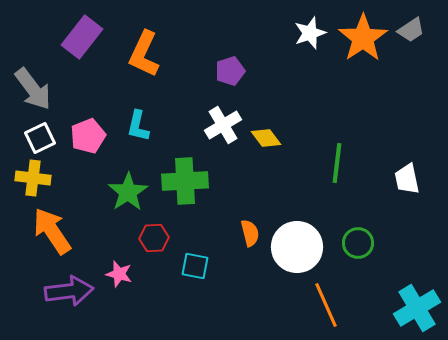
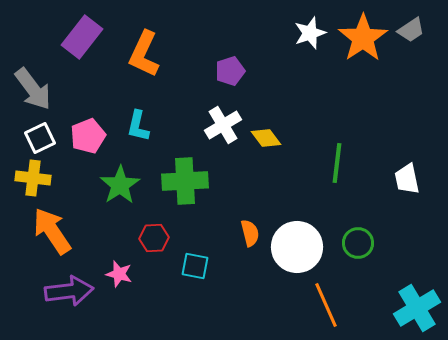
green star: moved 8 px left, 7 px up
